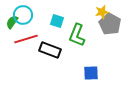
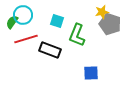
gray pentagon: rotated 10 degrees counterclockwise
